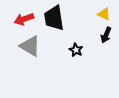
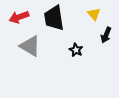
yellow triangle: moved 10 px left; rotated 24 degrees clockwise
red arrow: moved 5 px left, 2 px up
